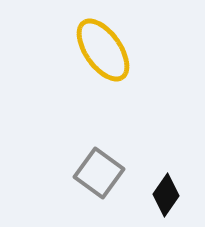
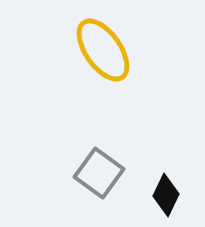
black diamond: rotated 9 degrees counterclockwise
